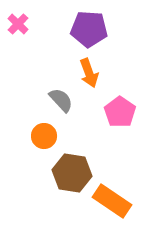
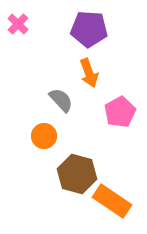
pink pentagon: rotated 8 degrees clockwise
brown hexagon: moved 5 px right, 1 px down; rotated 6 degrees clockwise
